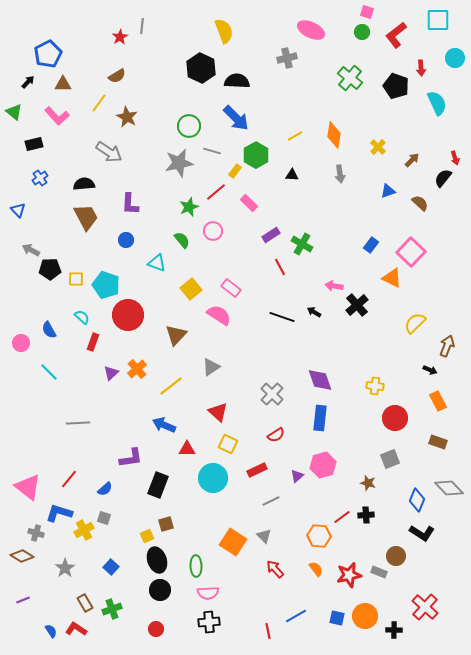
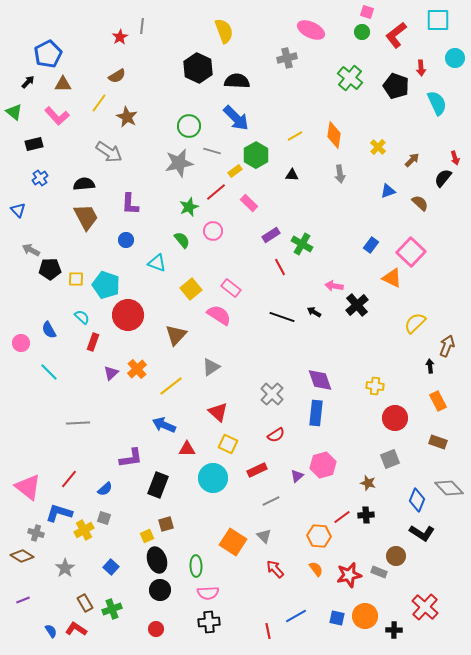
black hexagon at (201, 68): moved 3 px left
yellow rectangle at (235, 171): rotated 16 degrees clockwise
black arrow at (430, 370): moved 4 px up; rotated 120 degrees counterclockwise
blue rectangle at (320, 418): moved 4 px left, 5 px up
